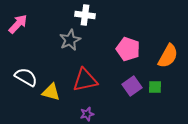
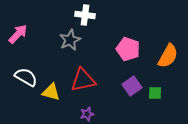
pink arrow: moved 10 px down
red triangle: moved 2 px left
green square: moved 6 px down
